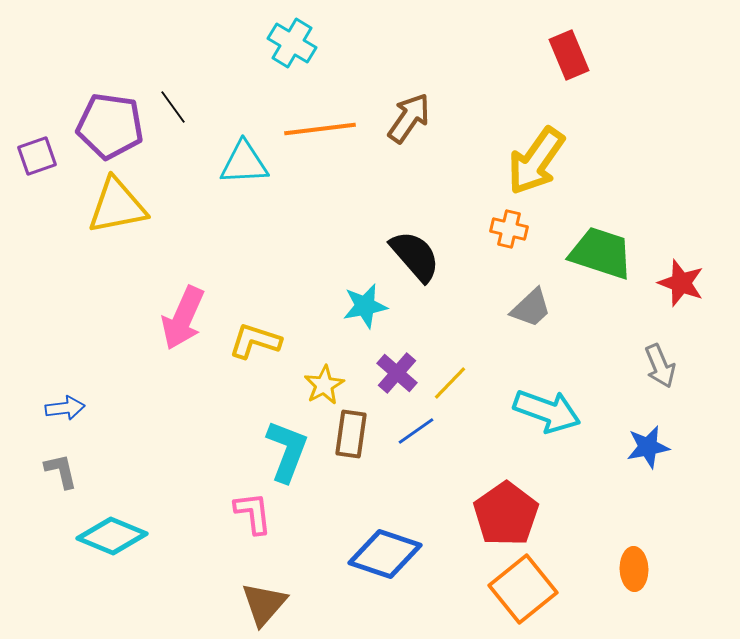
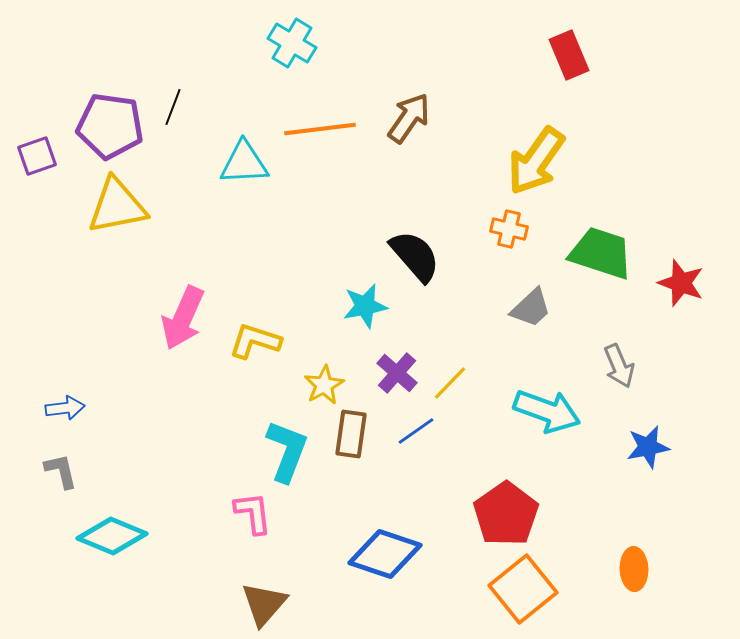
black line: rotated 57 degrees clockwise
gray arrow: moved 41 px left
